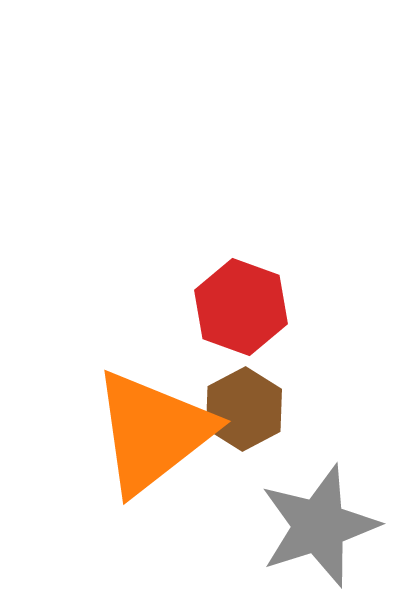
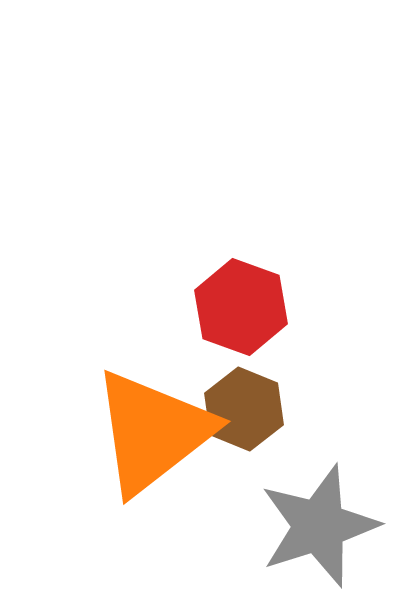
brown hexagon: rotated 10 degrees counterclockwise
